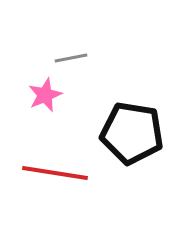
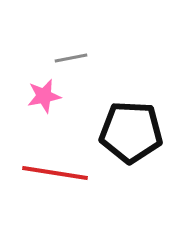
pink star: moved 1 px left, 1 px down; rotated 12 degrees clockwise
black pentagon: moved 1 px left, 1 px up; rotated 6 degrees counterclockwise
